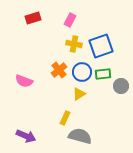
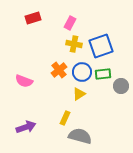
pink rectangle: moved 3 px down
purple arrow: moved 9 px up; rotated 42 degrees counterclockwise
